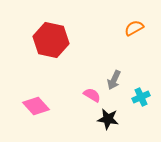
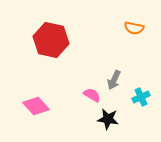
orange semicircle: rotated 138 degrees counterclockwise
